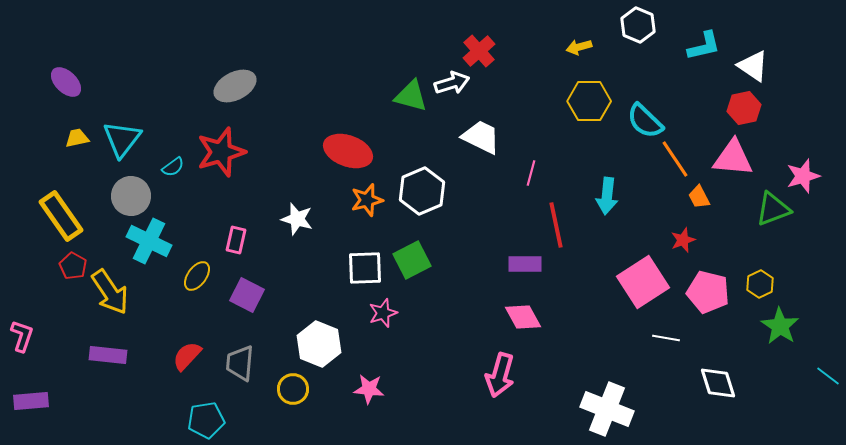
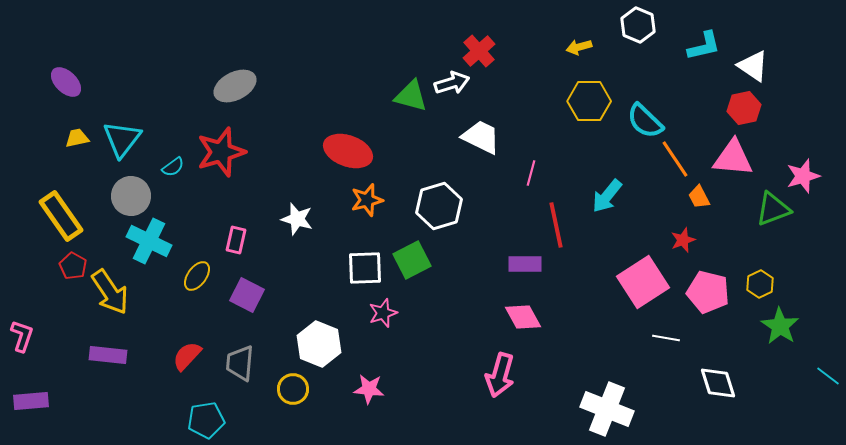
white hexagon at (422, 191): moved 17 px right, 15 px down; rotated 6 degrees clockwise
cyan arrow at (607, 196): rotated 33 degrees clockwise
